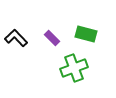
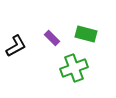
black L-shape: moved 8 px down; rotated 105 degrees clockwise
